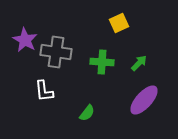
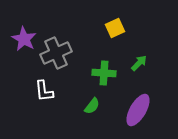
yellow square: moved 4 px left, 5 px down
purple star: moved 1 px left, 1 px up
gray cross: moved 1 px down; rotated 32 degrees counterclockwise
green cross: moved 2 px right, 11 px down
purple ellipse: moved 6 px left, 10 px down; rotated 12 degrees counterclockwise
green semicircle: moved 5 px right, 7 px up
